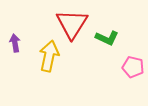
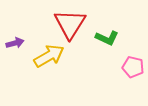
red triangle: moved 2 px left
purple arrow: rotated 84 degrees clockwise
yellow arrow: rotated 48 degrees clockwise
